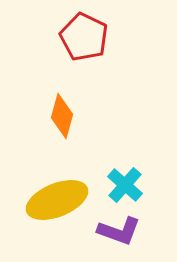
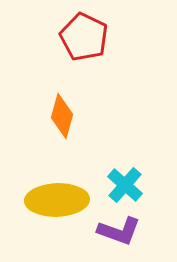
yellow ellipse: rotated 20 degrees clockwise
